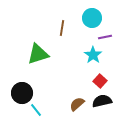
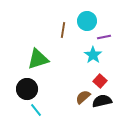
cyan circle: moved 5 px left, 3 px down
brown line: moved 1 px right, 2 px down
purple line: moved 1 px left
green triangle: moved 5 px down
black circle: moved 5 px right, 4 px up
brown semicircle: moved 6 px right, 7 px up
